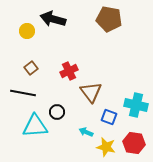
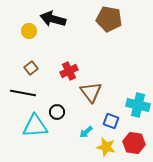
yellow circle: moved 2 px right
cyan cross: moved 2 px right
blue square: moved 2 px right, 4 px down
cyan arrow: rotated 64 degrees counterclockwise
